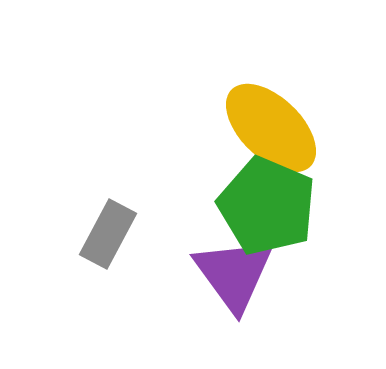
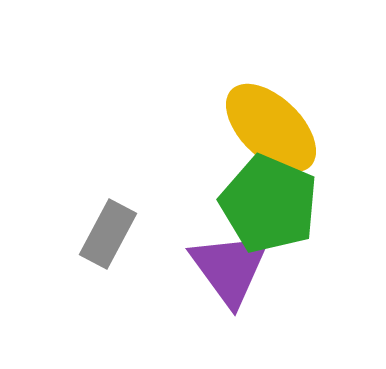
green pentagon: moved 2 px right, 2 px up
purple triangle: moved 4 px left, 6 px up
